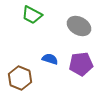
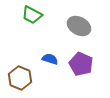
purple pentagon: rotated 30 degrees clockwise
